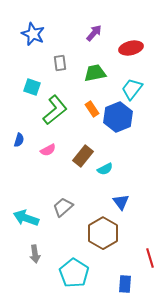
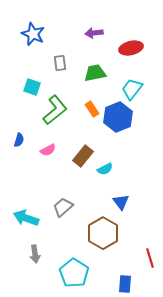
purple arrow: rotated 138 degrees counterclockwise
